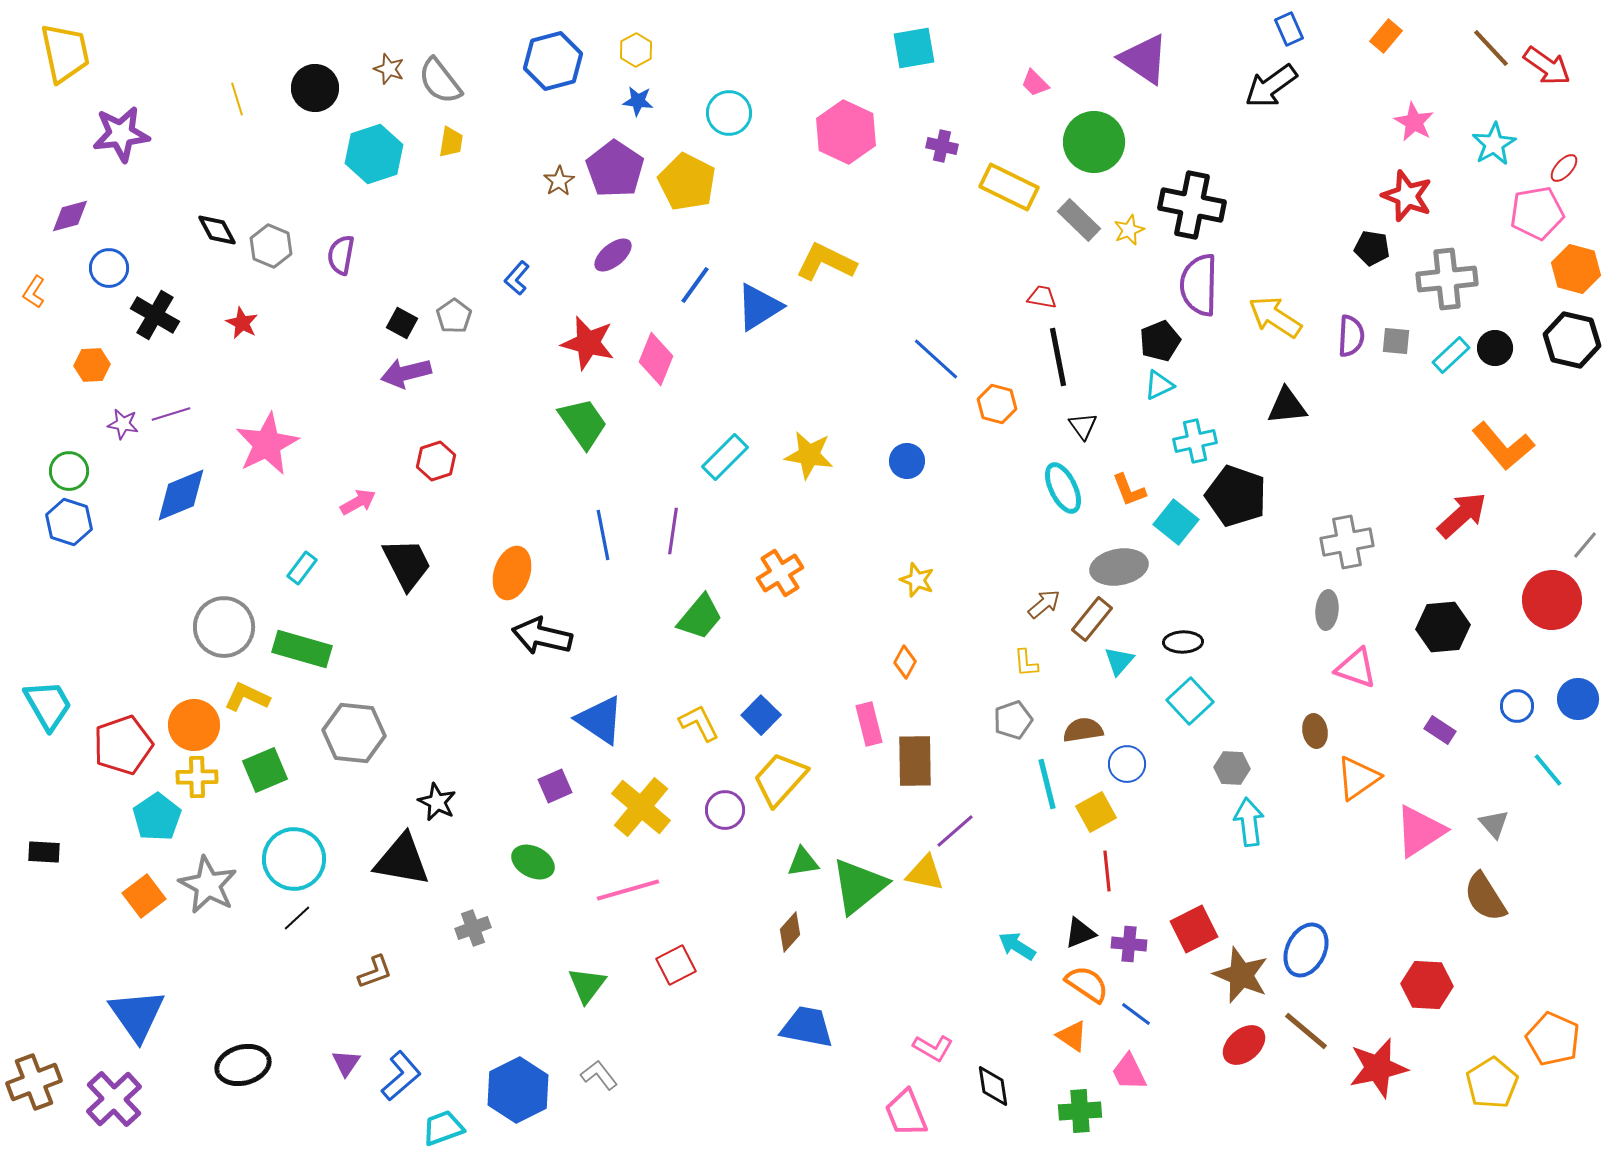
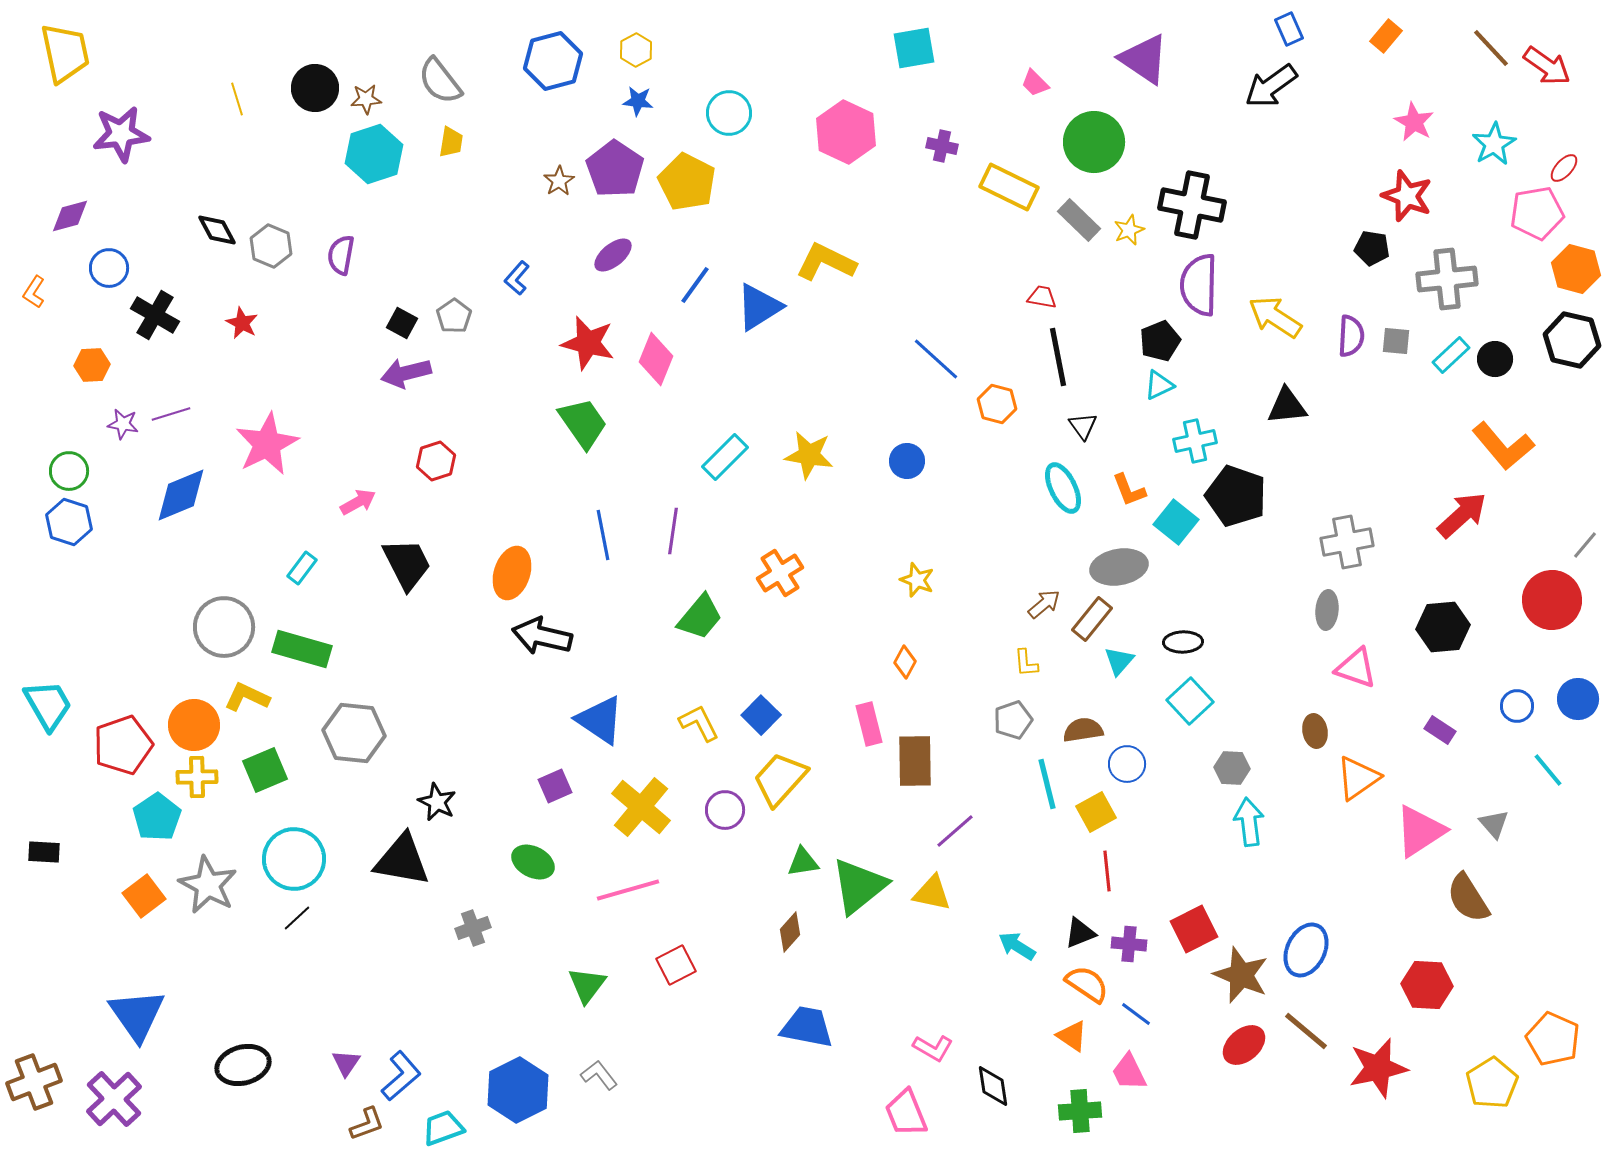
brown star at (389, 69): moved 23 px left, 30 px down; rotated 24 degrees counterclockwise
black circle at (1495, 348): moved 11 px down
yellow triangle at (925, 873): moved 7 px right, 20 px down
brown semicircle at (1485, 897): moved 17 px left, 1 px down
brown L-shape at (375, 972): moved 8 px left, 152 px down
